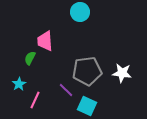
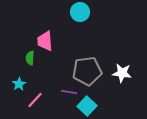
green semicircle: rotated 24 degrees counterclockwise
purple line: moved 3 px right, 2 px down; rotated 35 degrees counterclockwise
pink line: rotated 18 degrees clockwise
cyan square: rotated 18 degrees clockwise
